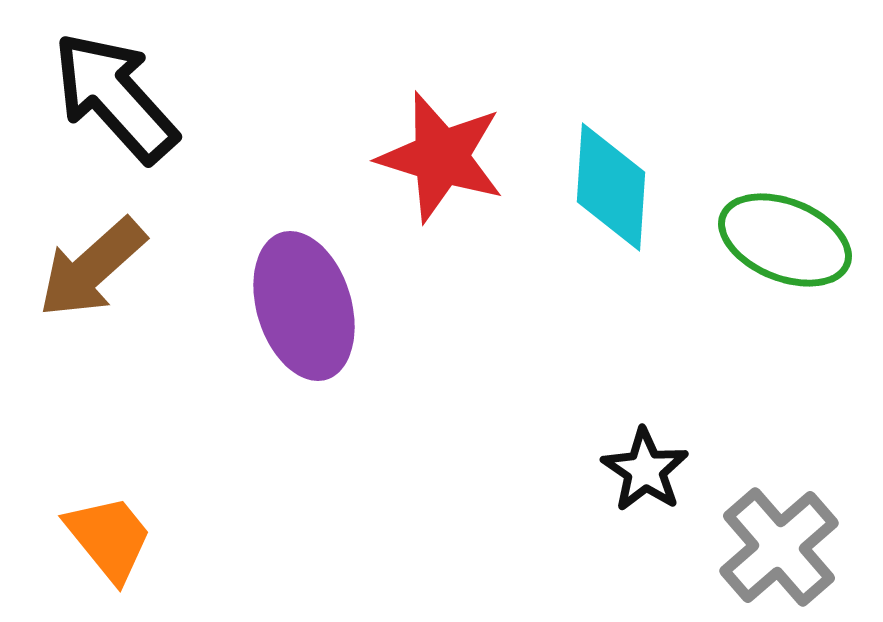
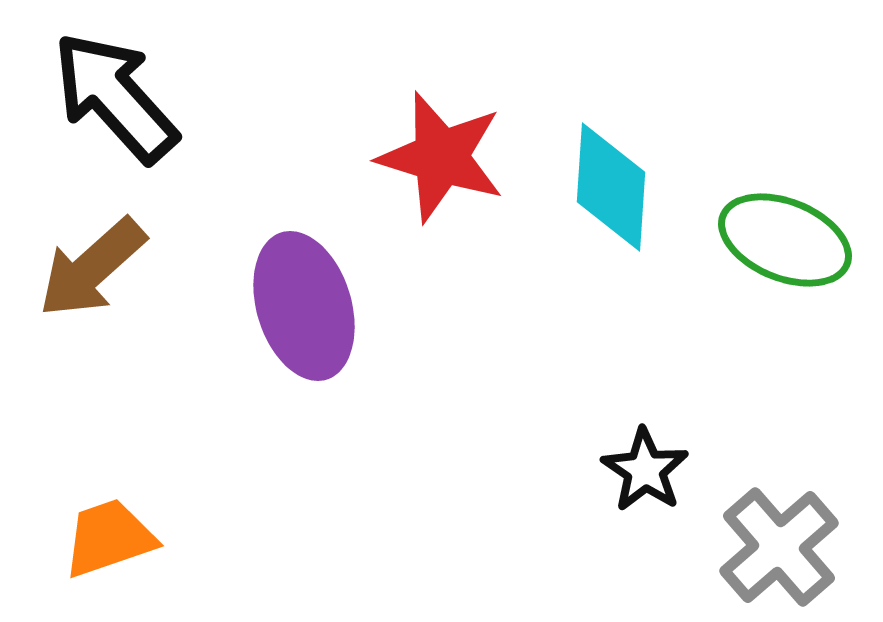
orange trapezoid: rotated 70 degrees counterclockwise
